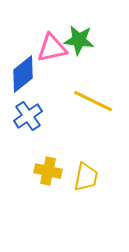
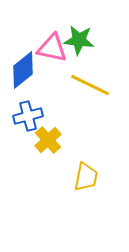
pink triangle: rotated 24 degrees clockwise
blue diamond: moved 4 px up
yellow line: moved 3 px left, 16 px up
blue cross: rotated 20 degrees clockwise
yellow cross: moved 31 px up; rotated 36 degrees clockwise
